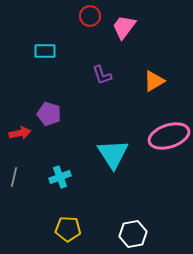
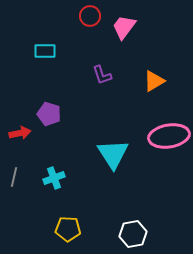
pink ellipse: rotated 9 degrees clockwise
cyan cross: moved 6 px left, 1 px down
